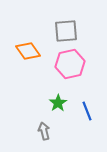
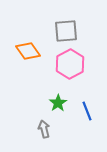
pink hexagon: rotated 16 degrees counterclockwise
gray arrow: moved 2 px up
